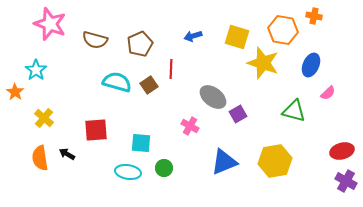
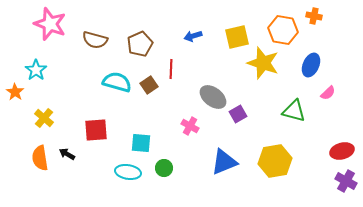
yellow square: rotated 30 degrees counterclockwise
